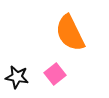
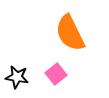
pink square: moved 1 px right
